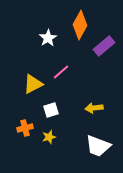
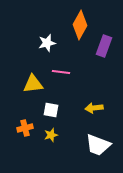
white star: moved 1 px left, 5 px down; rotated 18 degrees clockwise
purple rectangle: rotated 30 degrees counterclockwise
pink line: rotated 48 degrees clockwise
yellow triangle: rotated 20 degrees clockwise
white square: rotated 28 degrees clockwise
yellow star: moved 2 px right, 2 px up
white trapezoid: moved 1 px up
